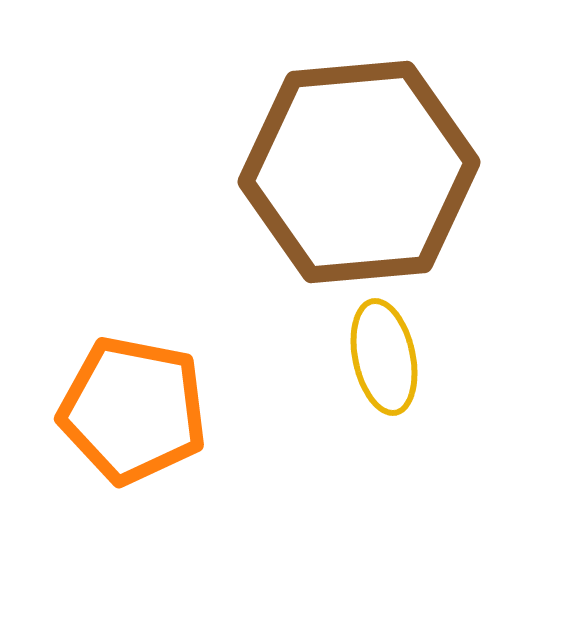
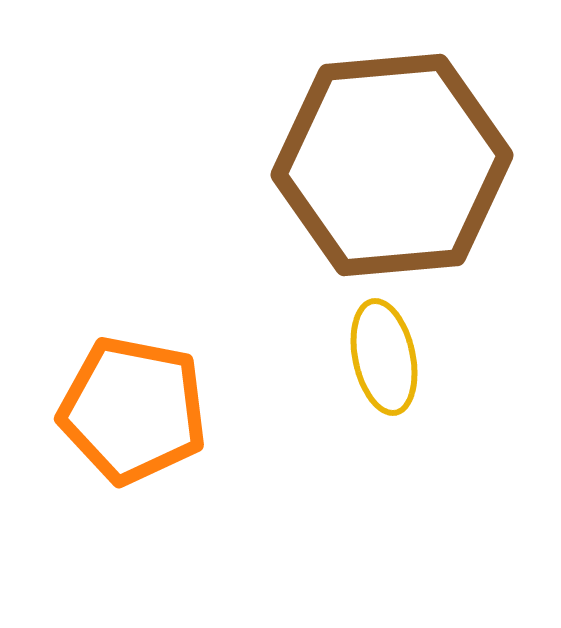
brown hexagon: moved 33 px right, 7 px up
